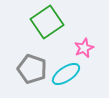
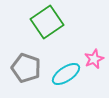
pink star: moved 10 px right, 11 px down
gray pentagon: moved 6 px left, 1 px up
